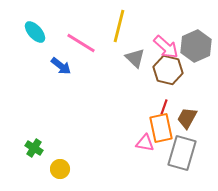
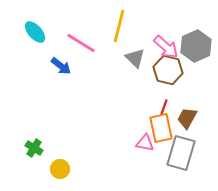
gray rectangle: moved 1 px left
